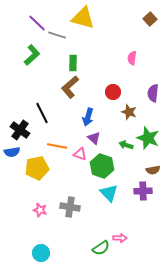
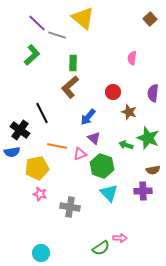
yellow triangle: rotated 25 degrees clockwise
blue arrow: rotated 24 degrees clockwise
pink triangle: rotated 40 degrees counterclockwise
pink star: moved 16 px up
